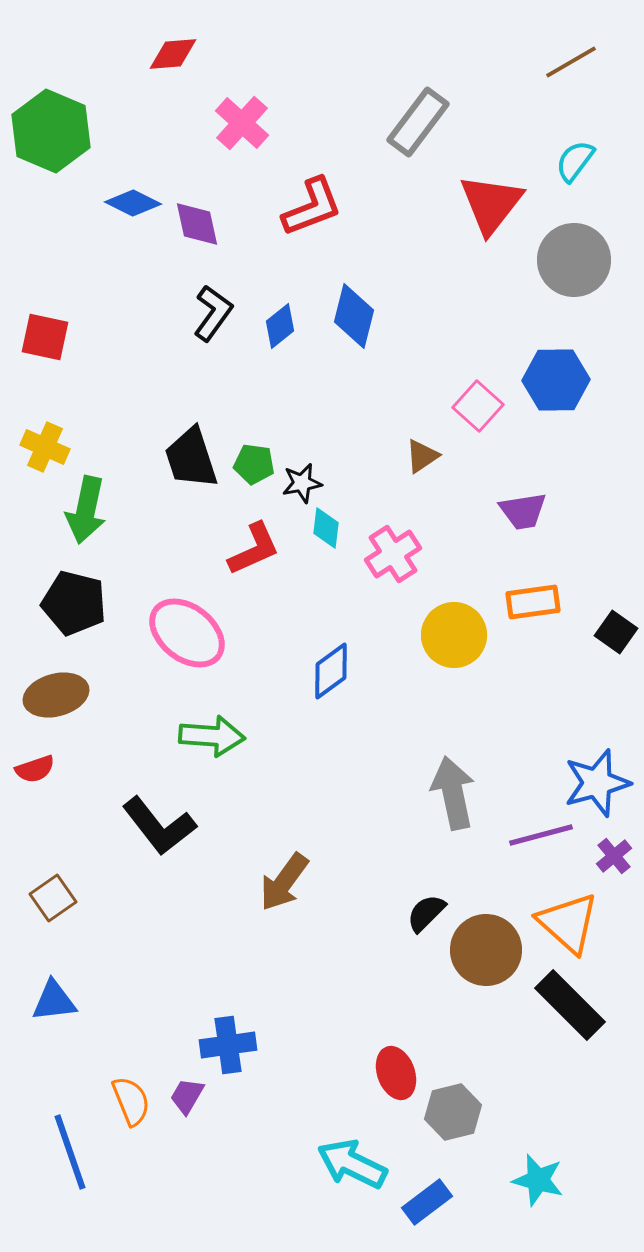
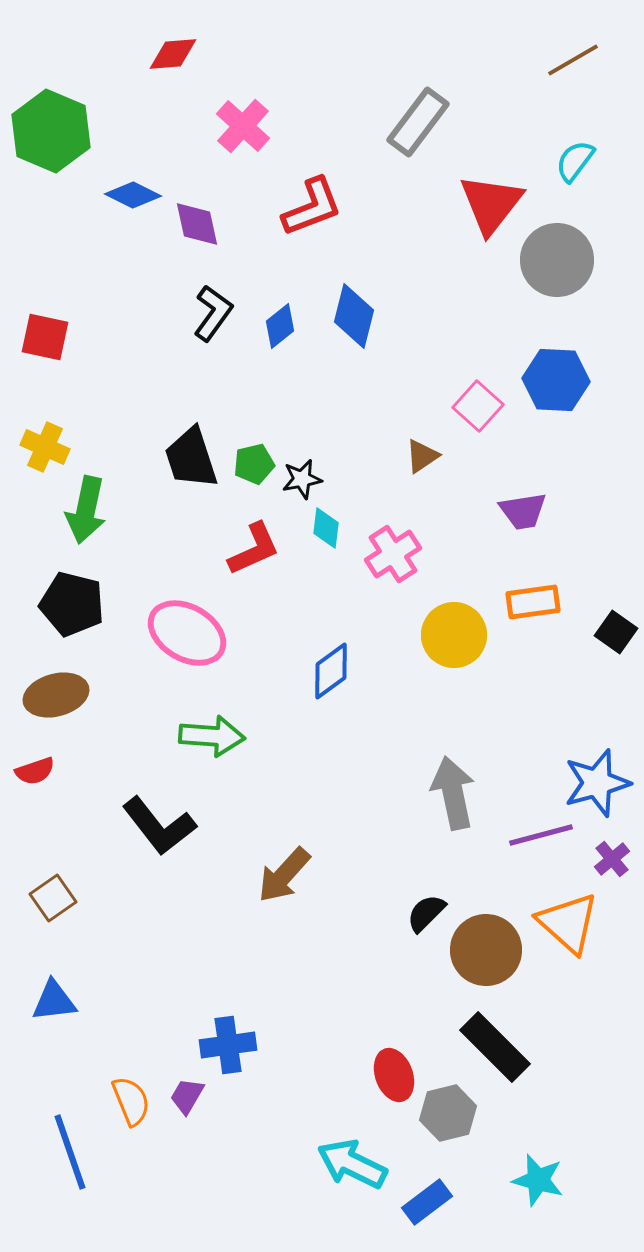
brown line at (571, 62): moved 2 px right, 2 px up
pink cross at (242, 123): moved 1 px right, 3 px down
blue diamond at (133, 203): moved 8 px up
gray circle at (574, 260): moved 17 px left
blue hexagon at (556, 380): rotated 4 degrees clockwise
green pentagon at (254, 464): rotated 21 degrees counterclockwise
black star at (302, 483): moved 4 px up
black pentagon at (74, 603): moved 2 px left, 1 px down
pink ellipse at (187, 633): rotated 8 degrees counterclockwise
red semicircle at (35, 769): moved 2 px down
purple cross at (614, 856): moved 2 px left, 3 px down
brown arrow at (284, 882): moved 7 px up; rotated 6 degrees clockwise
black rectangle at (570, 1005): moved 75 px left, 42 px down
red ellipse at (396, 1073): moved 2 px left, 2 px down
gray hexagon at (453, 1112): moved 5 px left, 1 px down
